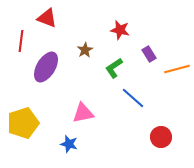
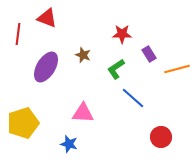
red star: moved 2 px right, 4 px down; rotated 12 degrees counterclockwise
red line: moved 3 px left, 7 px up
brown star: moved 2 px left, 5 px down; rotated 21 degrees counterclockwise
green L-shape: moved 2 px right, 1 px down
pink triangle: rotated 15 degrees clockwise
